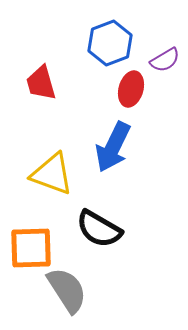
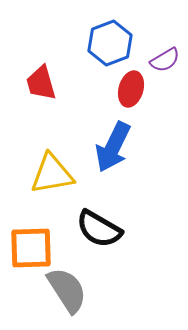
yellow triangle: rotated 30 degrees counterclockwise
